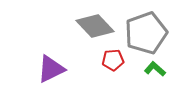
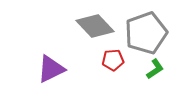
green L-shape: rotated 105 degrees clockwise
